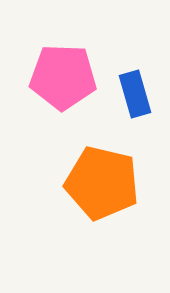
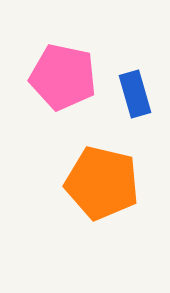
pink pentagon: rotated 10 degrees clockwise
